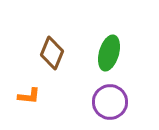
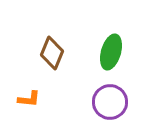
green ellipse: moved 2 px right, 1 px up
orange L-shape: moved 3 px down
